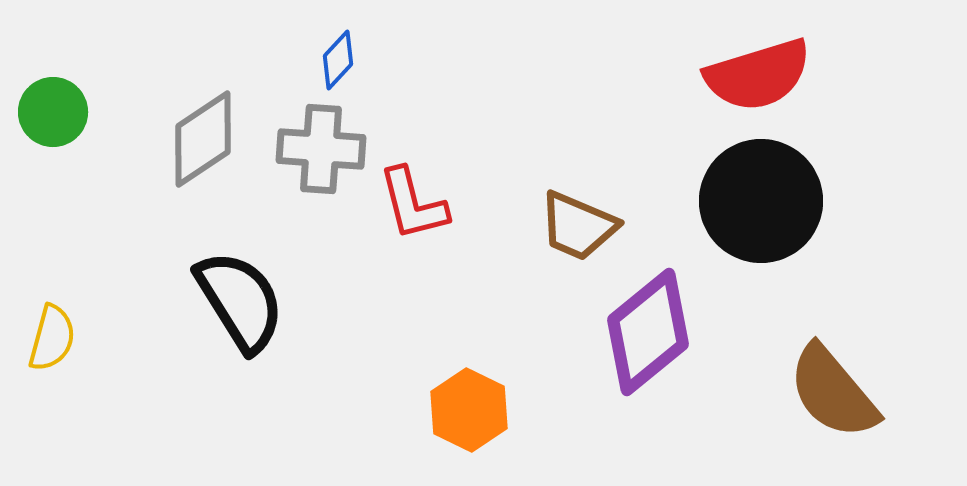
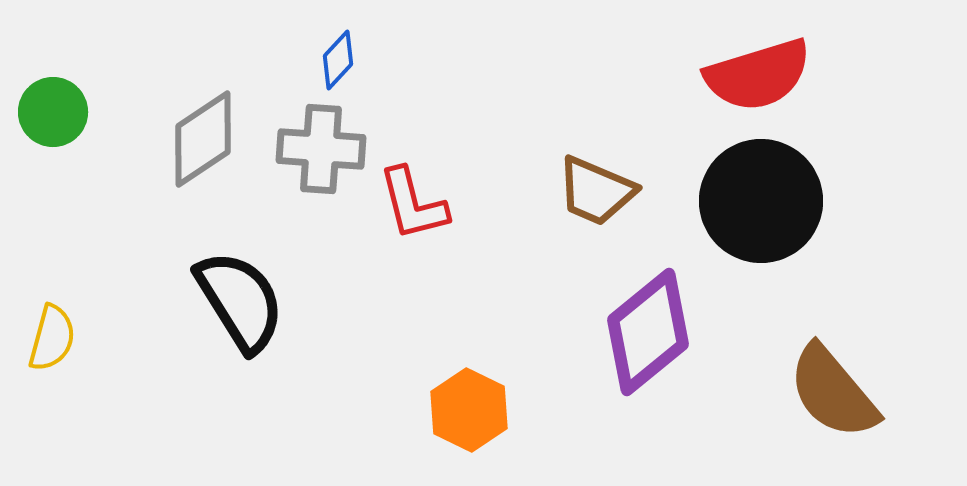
brown trapezoid: moved 18 px right, 35 px up
